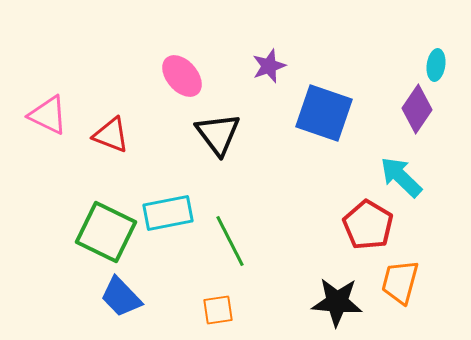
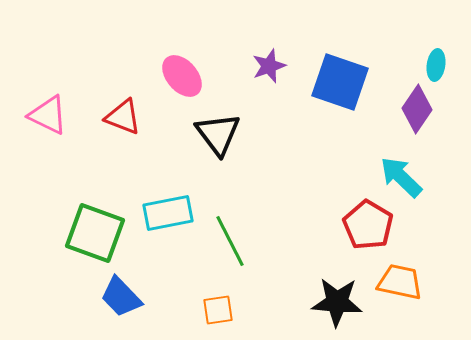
blue square: moved 16 px right, 31 px up
red triangle: moved 12 px right, 18 px up
green square: moved 11 px left, 1 px down; rotated 6 degrees counterclockwise
orange trapezoid: rotated 87 degrees clockwise
